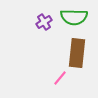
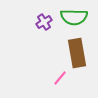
brown rectangle: rotated 16 degrees counterclockwise
